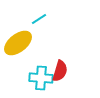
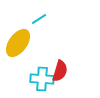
yellow ellipse: rotated 16 degrees counterclockwise
cyan cross: moved 1 px right, 1 px down
